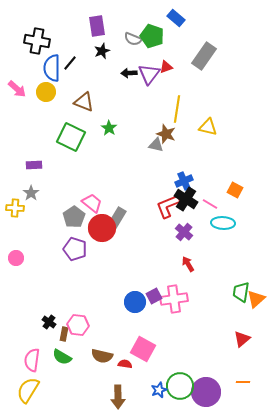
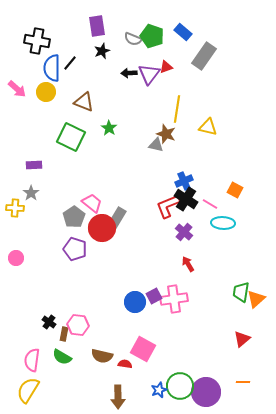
blue rectangle at (176, 18): moved 7 px right, 14 px down
